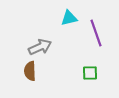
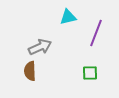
cyan triangle: moved 1 px left, 1 px up
purple line: rotated 40 degrees clockwise
